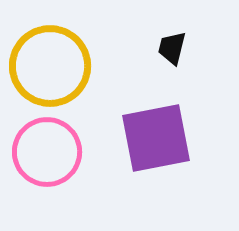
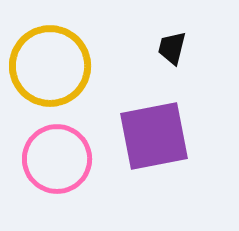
purple square: moved 2 px left, 2 px up
pink circle: moved 10 px right, 7 px down
